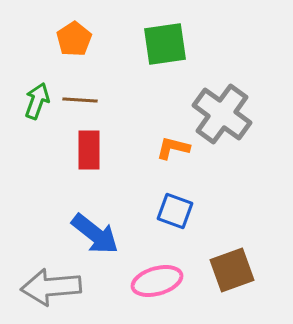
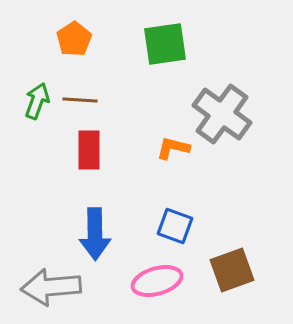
blue square: moved 15 px down
blue arrow: rotated 51 degrees clockwise
